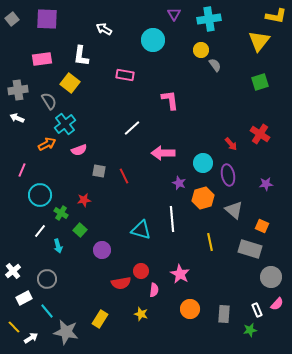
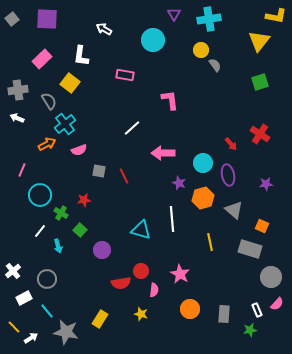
pink rectangle at (42, 59): rotated 36 degrees counterclockwise
